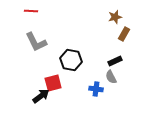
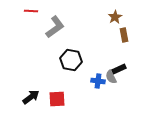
brown star: rotated 16 degrees counterclockwise
brown rectangle: moved 1 px down; rotated 40 degrees counterclockwise
gray L-shape: moved 19 px right, 15 px up; rotated 100 degrees counterclockwise
black rectangle: moved 4 px right, 8 px down
red square: moved 4 px right, 16 px down; rotated 12 degrees clockwise
blue cross: moved 2 px right, 8 px up
black arrow: moved 10 px left, 1 px down
